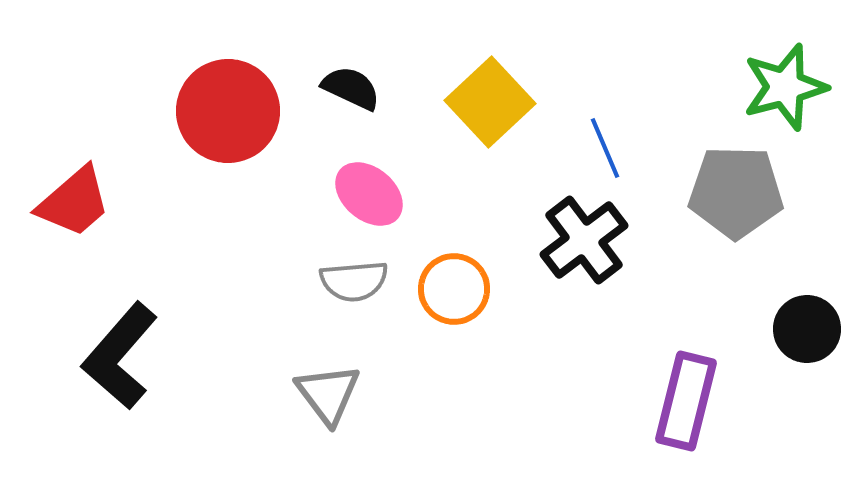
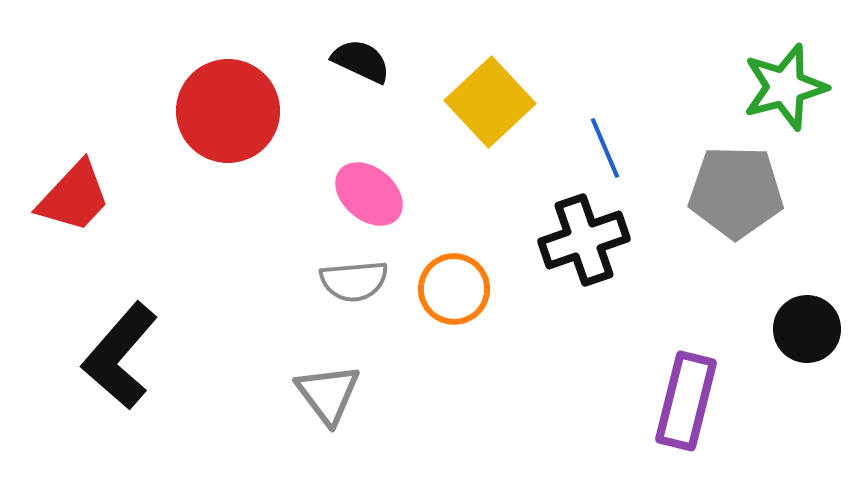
black semicircle: moved 10 px right, 27 px up
red trapezoid: moved 5 px up; rotated 6 degrees counterclockwise
black cross: rotated 18 degrees clockwise
